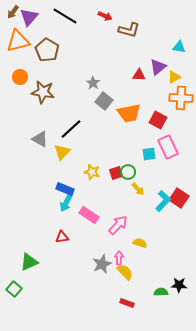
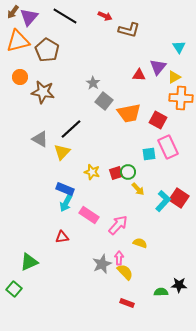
cyan triangle at (179, 47): rotated 48 degrees clockwise
purple triangle at (158, 67): rotated 12 degrees counterclockwise
